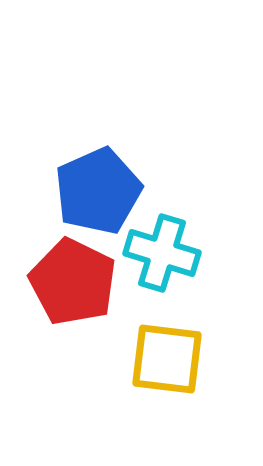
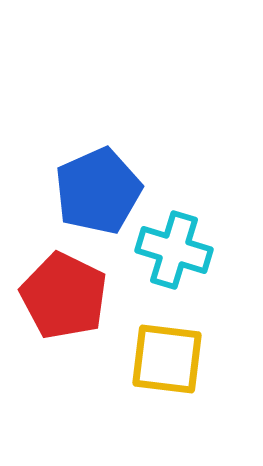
cyan cross: moved 12 px right, 3 px up
red pentagon: moved 9 px left, 14 px down
